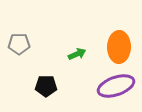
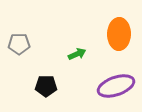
orange ellipse: moved 13 px up
